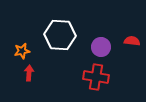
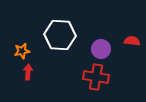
purple circle: moved 2 px down
red arrow: moved 1 px left, 1 px up
